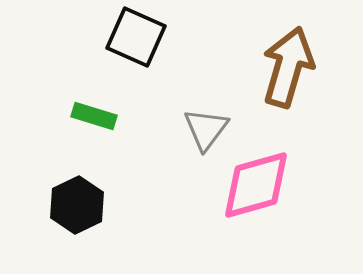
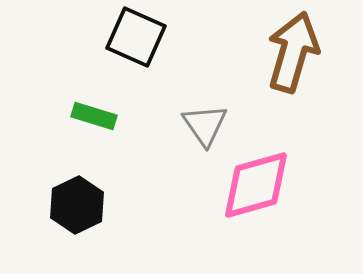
brown arrow: moved 5 px right, 15 px up
gray triangle: moved 1 px left, 4 px up; rotated 12 degrees counterclockwise
